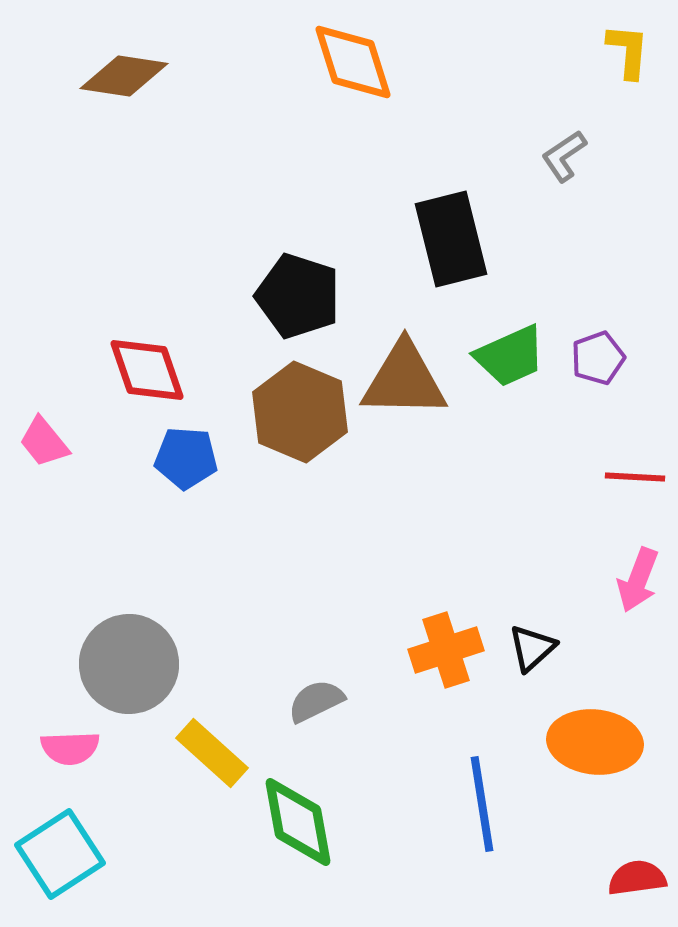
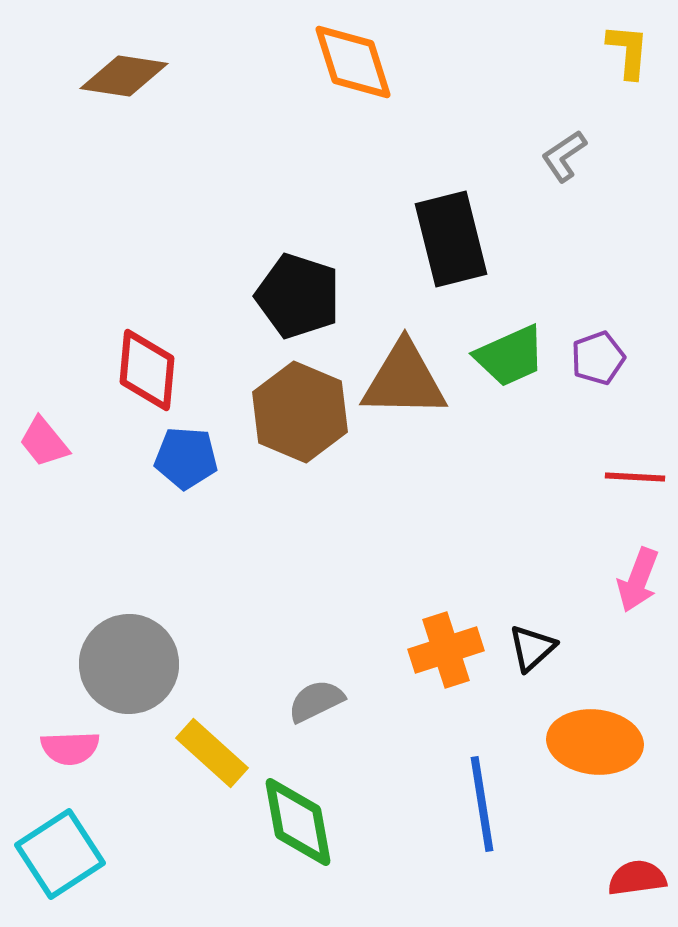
red diamond: rotated 24 degrees clockwise
